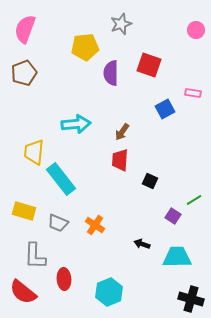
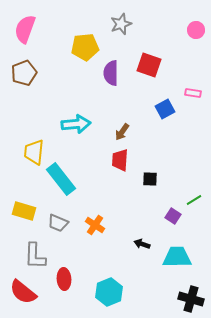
black square: moved 2 px up; rotated 21 degrees counterclockwise
